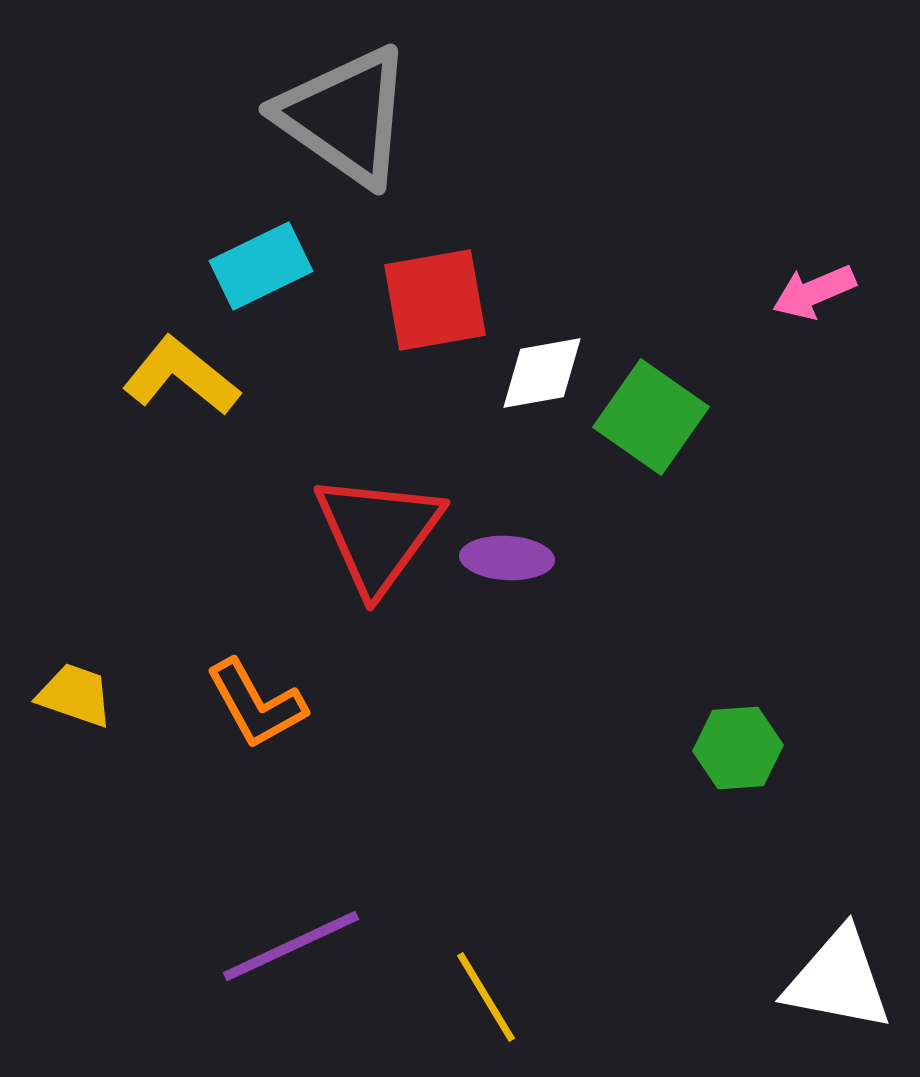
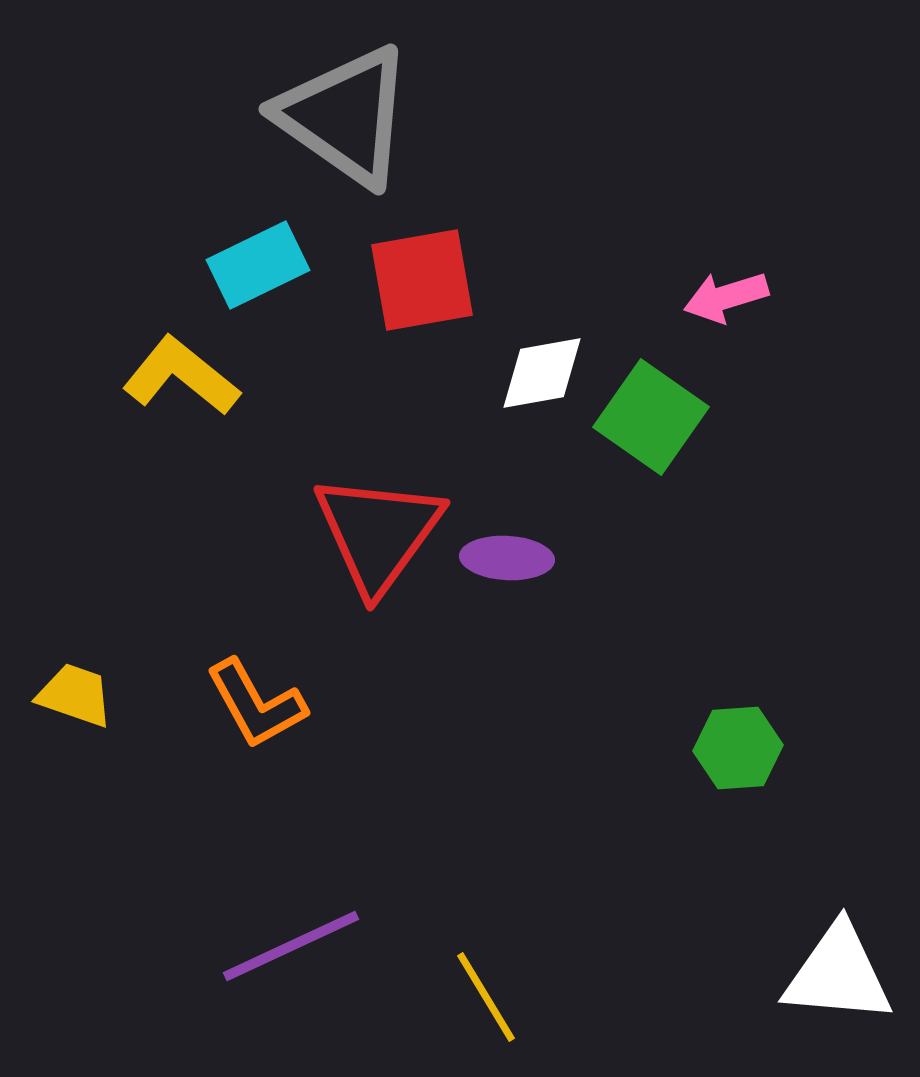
cyan rectangle: moved 3 px left, 1 px up
pink arrow: moved 88 px left, 5 px down; rotated 6 degrees clockwise
red square: moved 13 px left, 20 px up
white triangle: moved 6 px up; rotated 6 degrees counterclockwise
